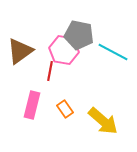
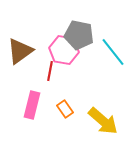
cyan line: rotated 24 degrees clockwise
